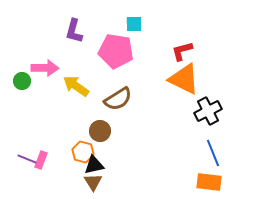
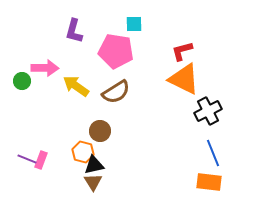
brown semicircle: moved 2 px left, 7 px up
